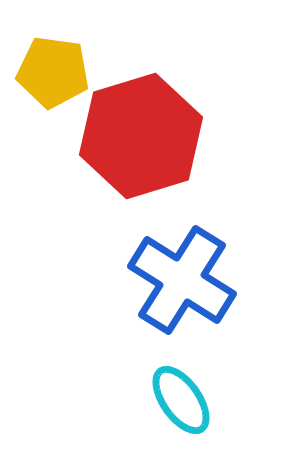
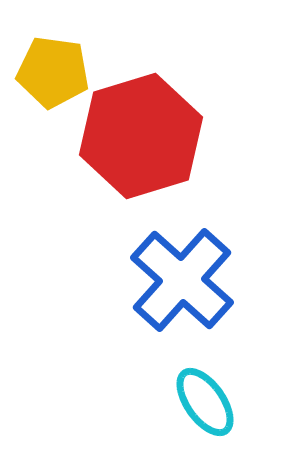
blue cross: rotated 10 degrees clockwise
cyan ellipse: moved 24 px right, 2 px down
